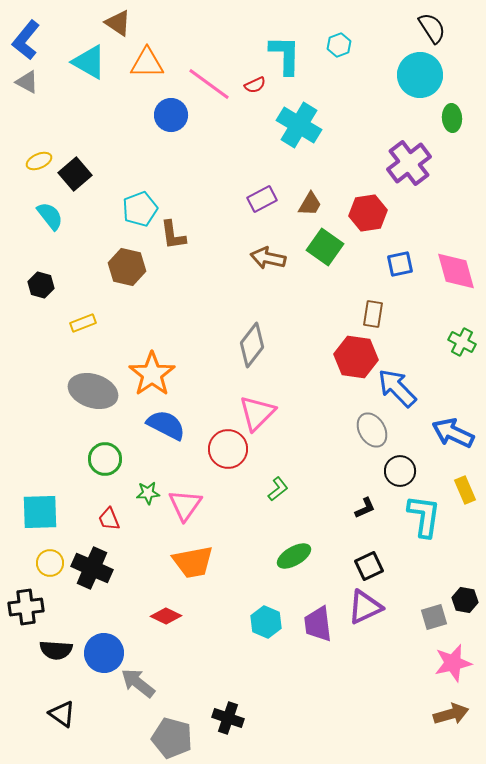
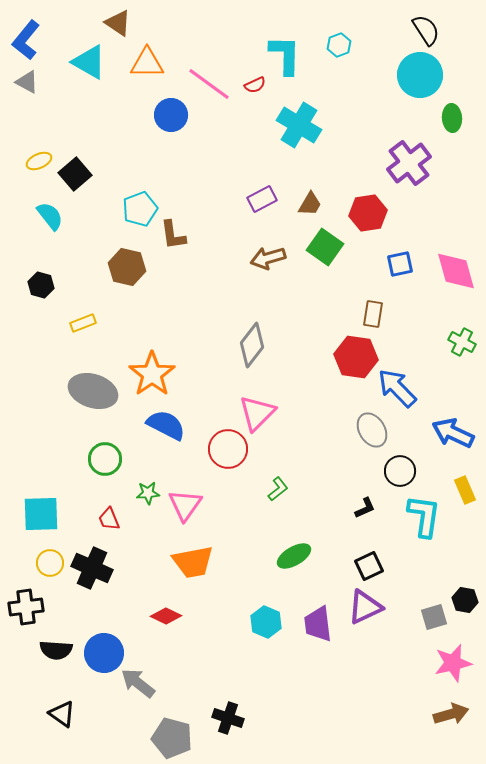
black semicircle at (432, 28): moved 6 px left, 2 px down
brown arrow at (268, 258): rotated 28 degrees counterclockwise
cyan square at (40, 512): moved 1 px right, 2 px down
